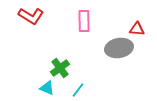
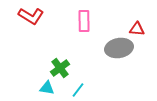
cyan triangle: rotated 14 degrees counterclockwise
